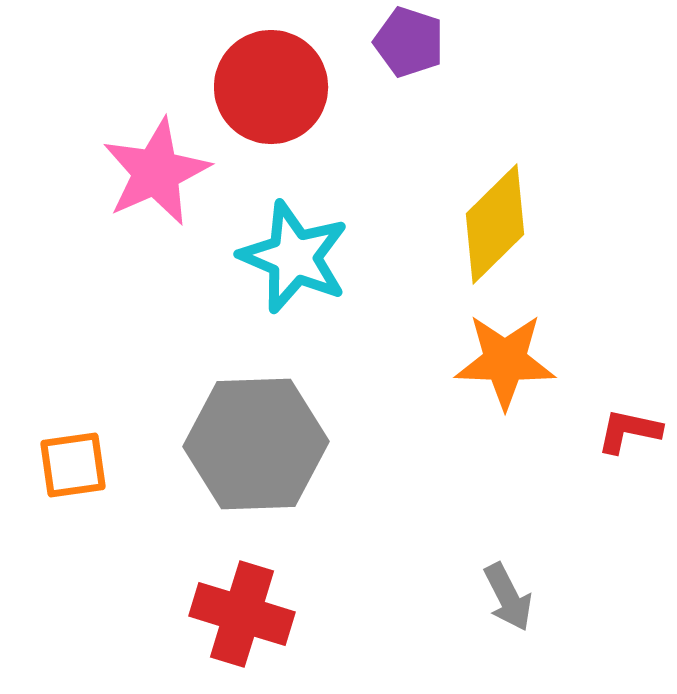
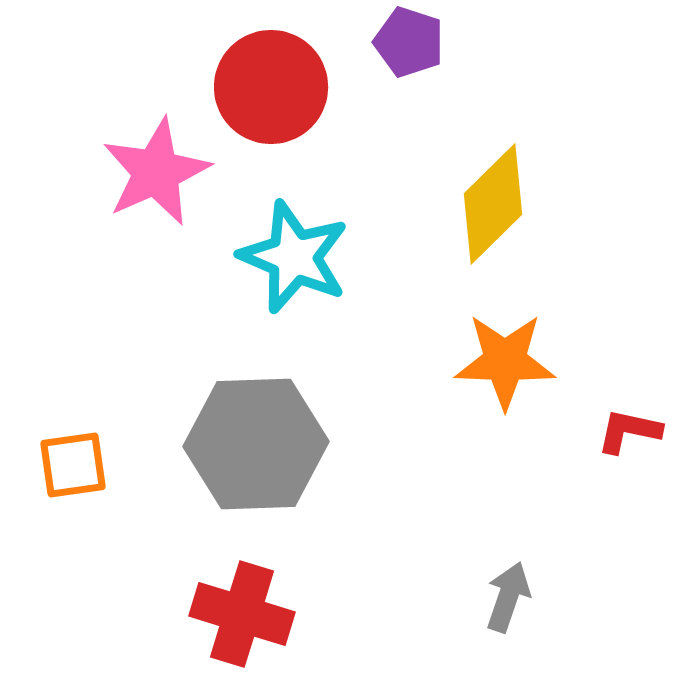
yellow diamond: moved 2 px left, 20 px up
gray arrow: rotated 134 degrees counterclockwise
